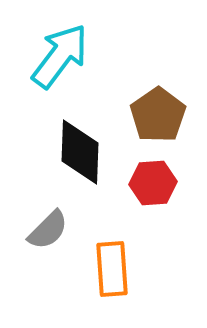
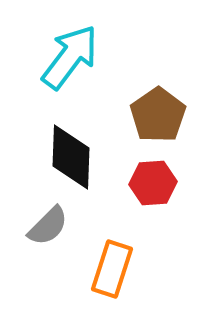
cyan arrow: moved 10 px right, 1 px down
black diamond: moved 9 px left, 5 px down
gray semicircle: moved 4 px up
orange rectangle: rotated 22 degrees clockwise
